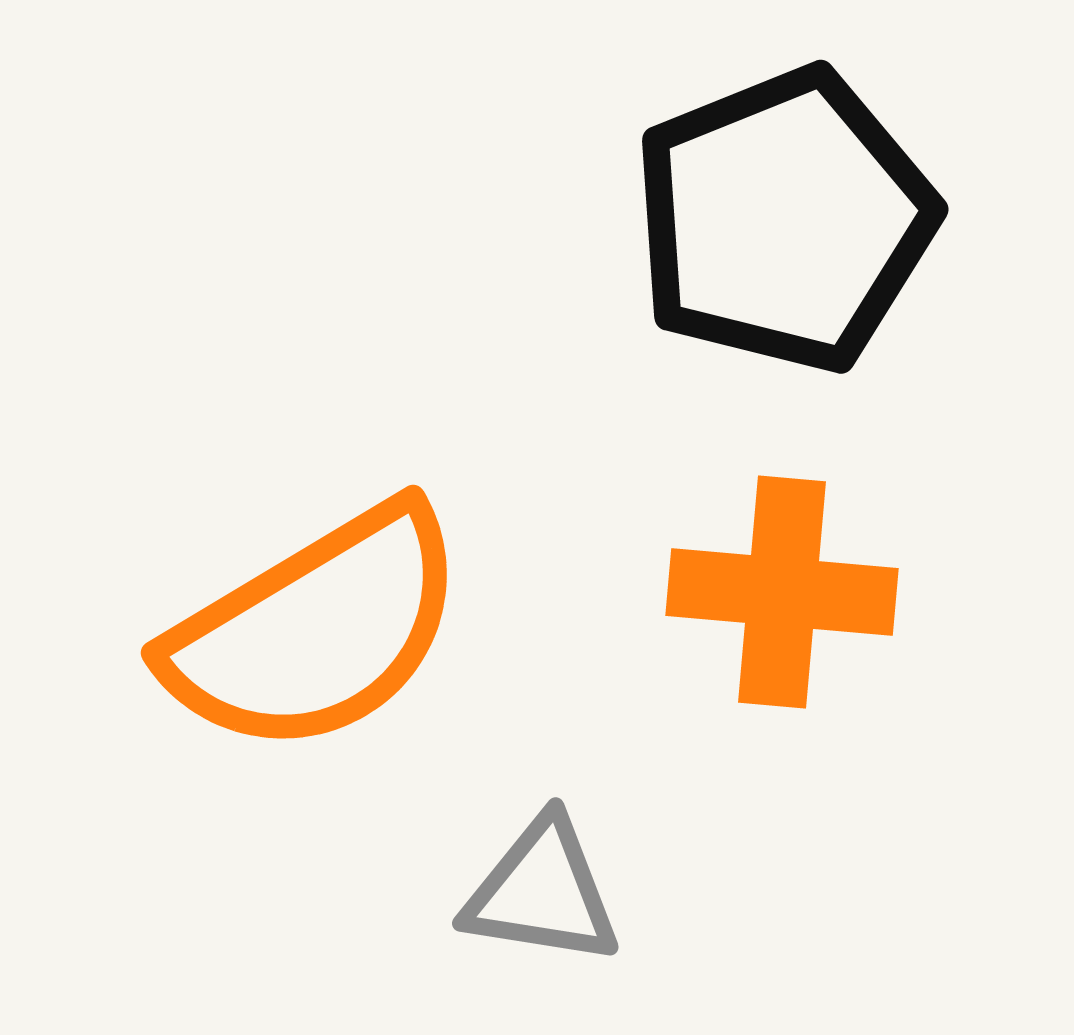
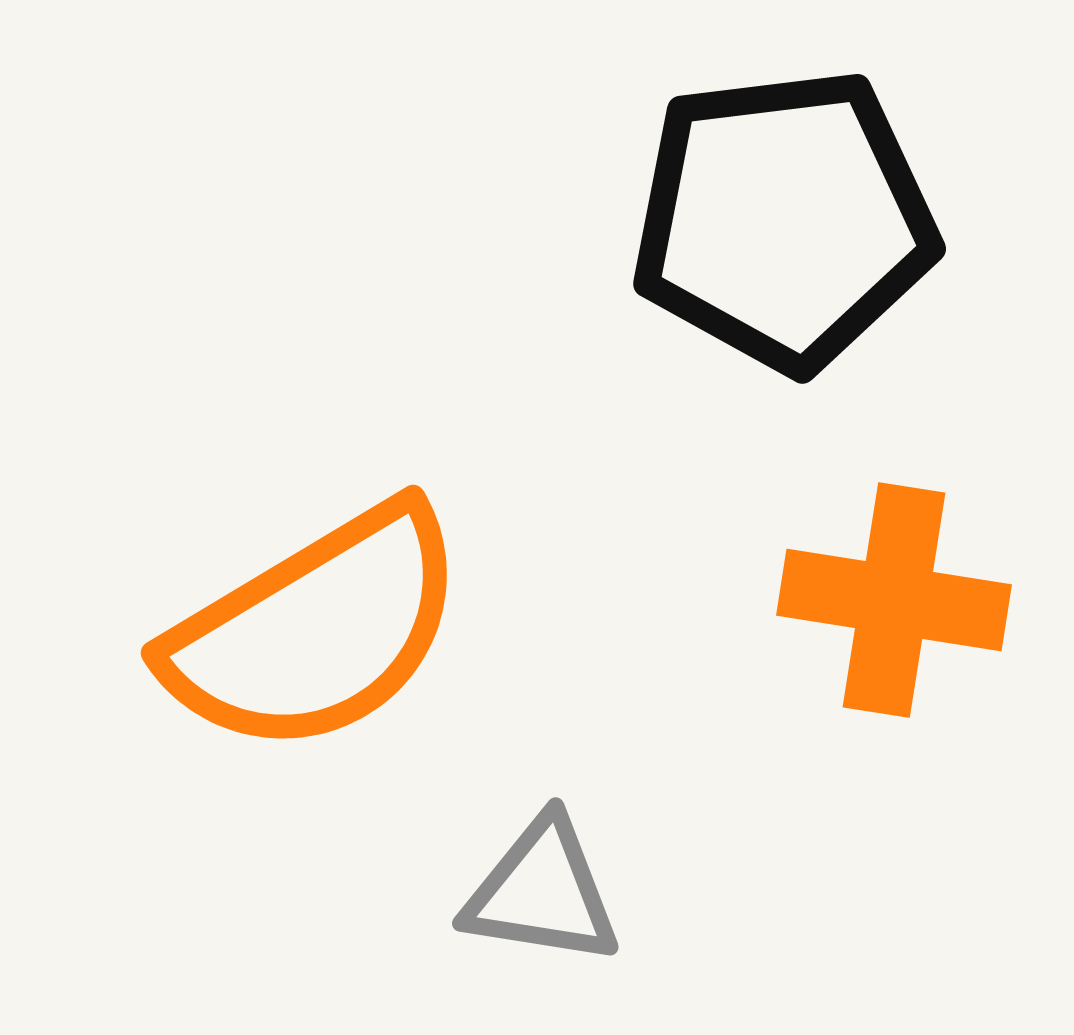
black pentagon: rotated 15 degrees clockwise
orange cross: moved 112 px right, 8 px down; rotated 4 degrees clockwise
